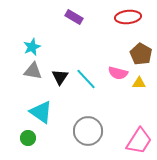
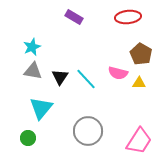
cyan triangle: moved 4 px up; rotated 35 degrees clockwise
